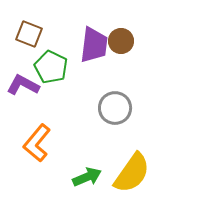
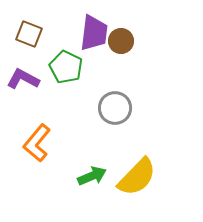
purple trapezoid: moved 12 px up
green pentagon: moved 15 px right
purple L-shape: moved 6 px up
yellow semicircle: moved 5 px right, 4 px down; rotated 9 degrees clockwise
green arrow: moved 5 px right, 1 px up
